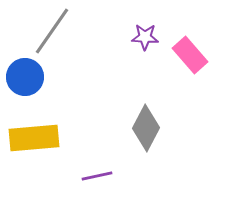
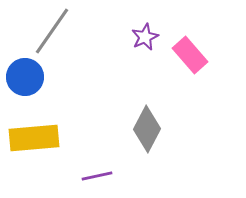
purple star: rotated 28 degrees counterclockwise
gray diamond: moved 1 px right, 1 px down
